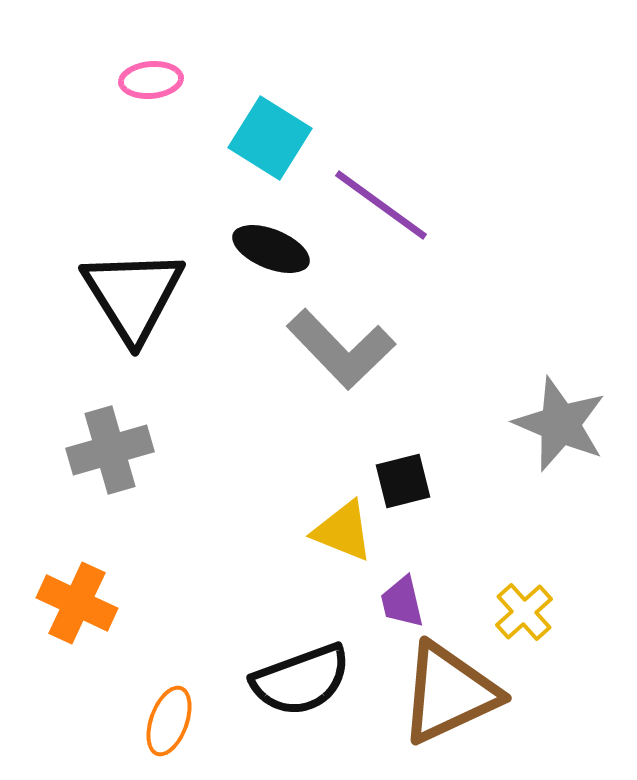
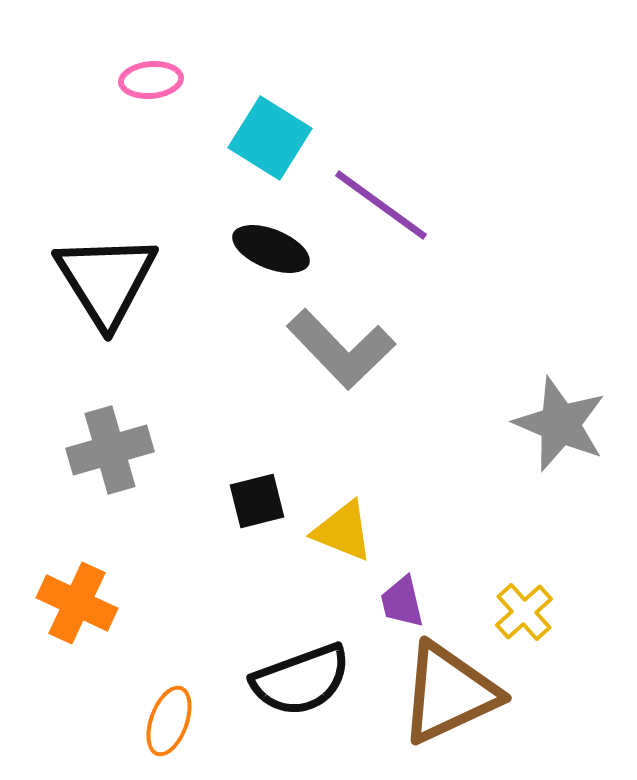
black triangle: moved 27 px left, 15 px up
black square: moved 146 px left, 20 px down
